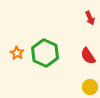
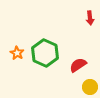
red arrow: rotated 16 degrees clockwise
red semicircle: moved 10 px left, 9 px down; rotated 90 degrees clockwise
